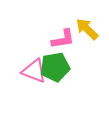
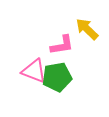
pink L-shape: moved 1 px left, 6 px down
green pentagon: moved 2 px right, 10 px down
